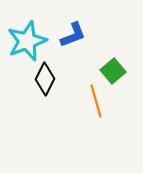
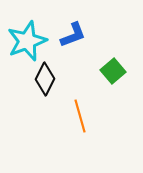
orange line: moved 16 px left, 15 px down
